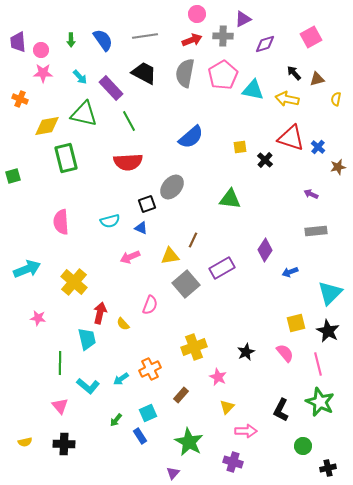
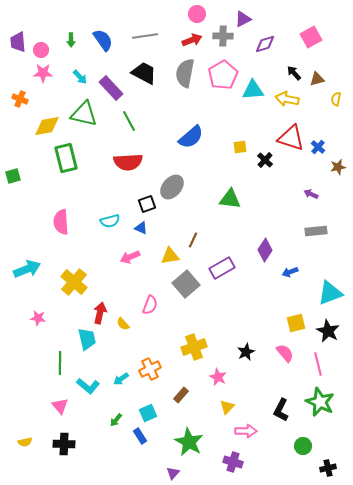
cyan triangle at (253, 90): rotated 15 degrees counterclockwise
cyan triangle at (330, 293): rotated 24 degrees clockwise
